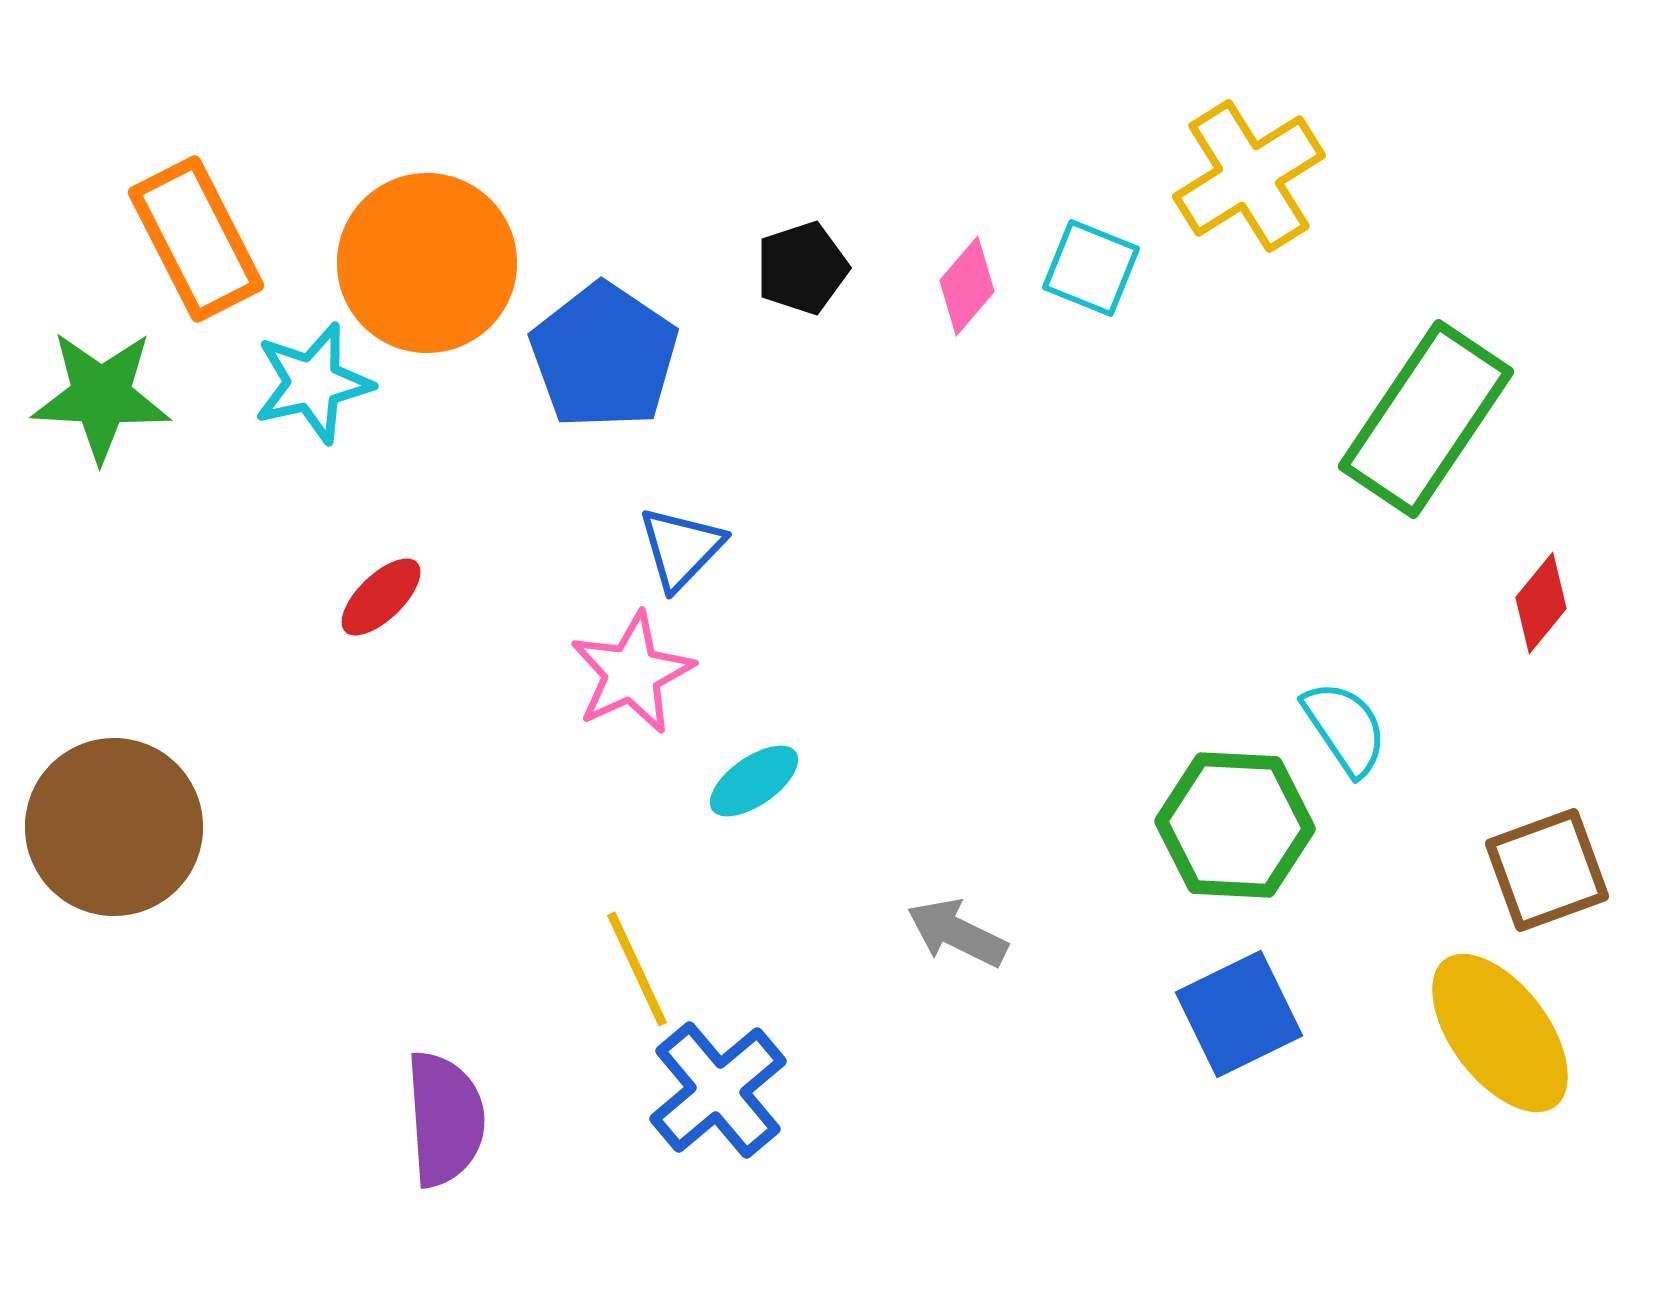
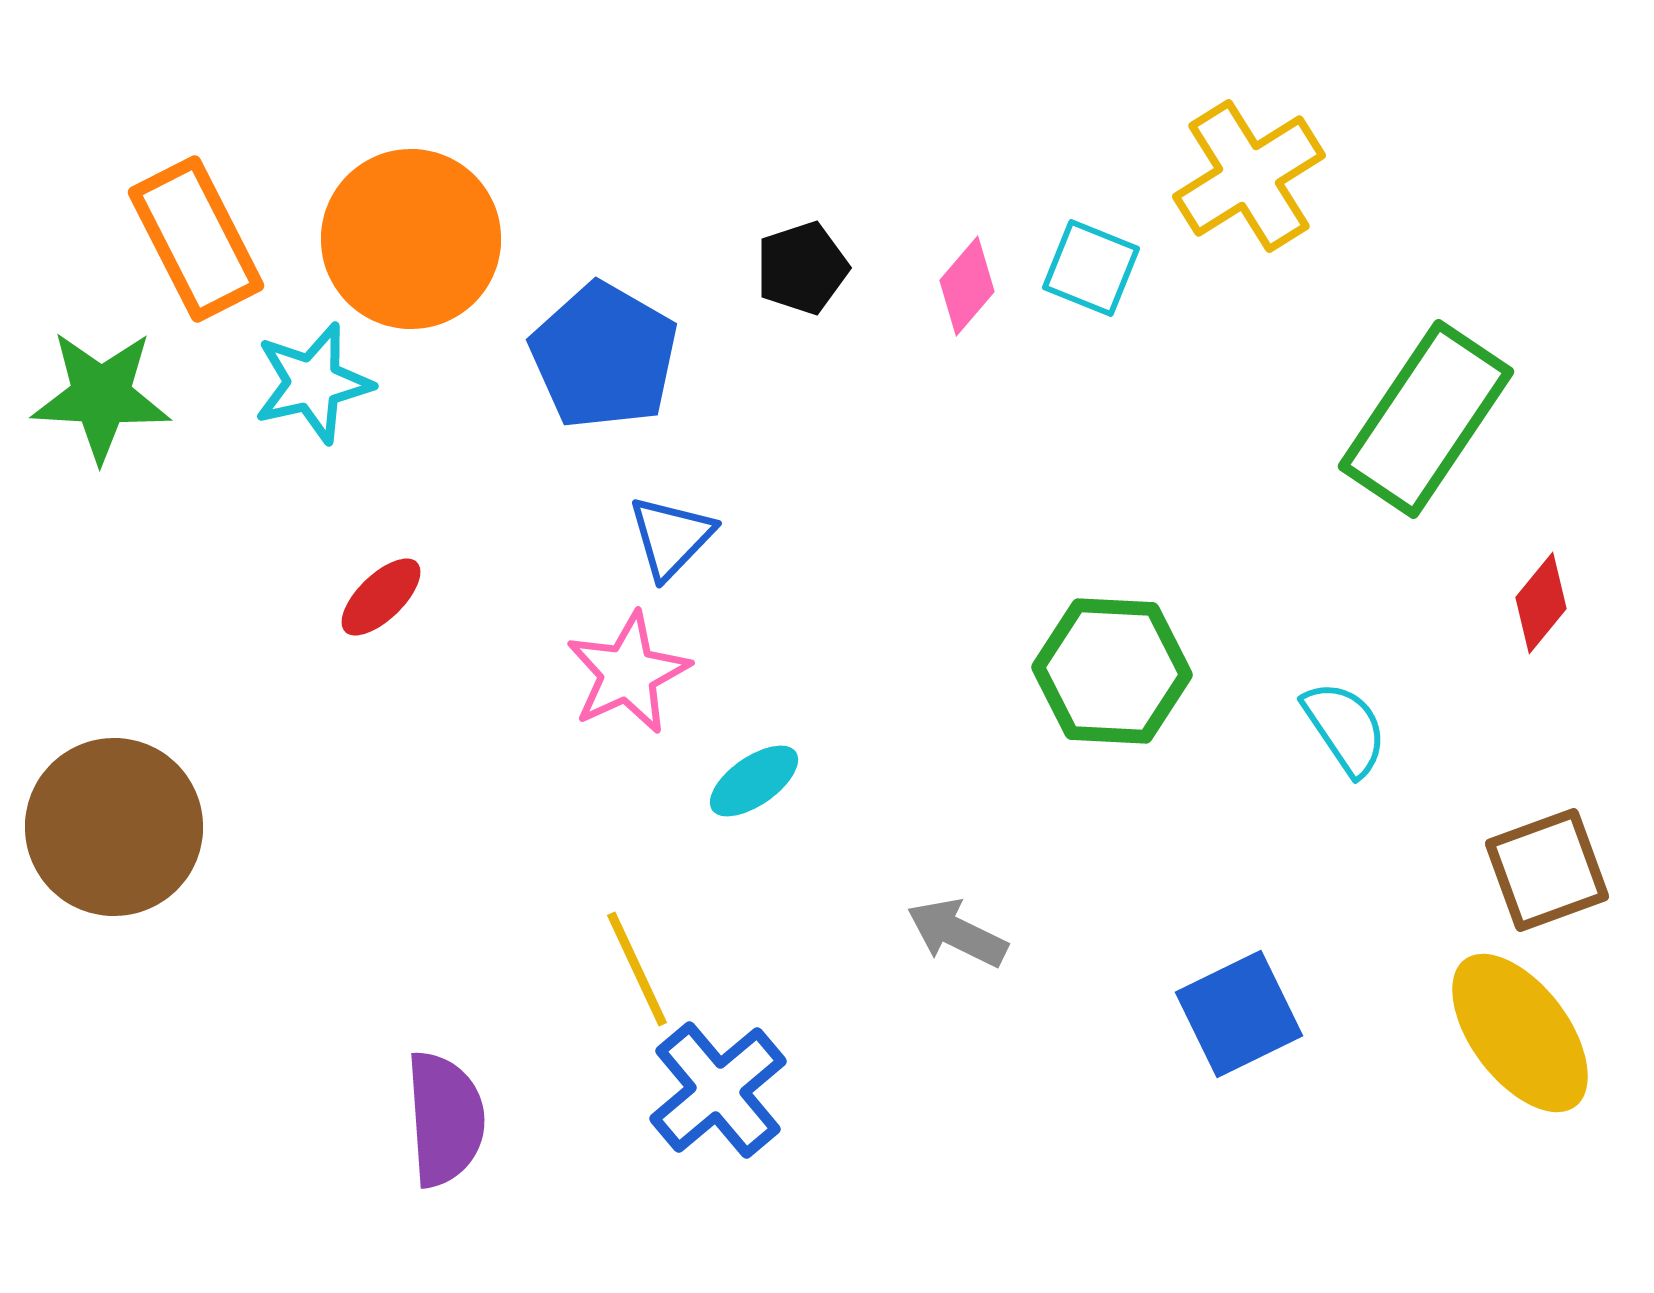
orange circle: moved 16 px left, 24 px up
blue pentagon: rotated 4 degrees counterclockwise
blue triangle: moved 10 px left, 11 px up
pink star: moved 4 px left
green hexagon: moved 123 px left, 154 px up
yellow ellipse: moved 20 px right
